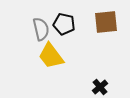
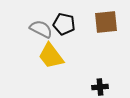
gray semicircle: rotated 50 degrees counterclockwise
black cross: rotated 35 degrees clockwise
